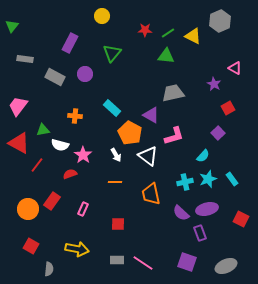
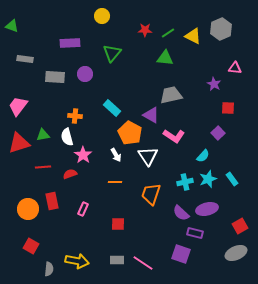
gray hexagon at (220, 21): moved 1 px right, 8 px down
green triangle at (12, 26): rotated 48 degrees counterclockwise
purple rectangle at (70, 43): rotated 60 degrees clockwise
green triangle at (166, 56): moved 1 px left, 2 px down
pink triangle at (235, 68): rotated 24 degrees counterclockwise
gray rectangle at (55, 77): rotated 24 degrees counterclockwise
gray trapezoid at (173, 93): moved 2 px left, 2 px down
red square at (228, 108): rotated 32 degrees clockwise
green triangle at (43, 130): moved 5 px down
pink L-shape at (174, 136): rotated 50 degrees clockwise
red triangle at (19, 143): rotated 45 degrees counterclockwise
white semicircle at (60, 145): moved 7 px right, 8 px up; rotated 60 degrees clockwise
white triangle at (148, 156): rotated 20 degrees clockwise
red line at (37, 165): moved 6 px right, 2 px down; rotated 49 degrees clockwise
orange trapezoid at (151, 194): rotated 30 degrees clockwise
red rectangle at (52, 201): rotated 48 degrees counterclockwise
red square at (241, 219): moved 1 px left, 7 px down; rotated 35 degrees clockwise
purple rectangle at (200, 233): moved 5 px left; rotated 56 degrees counterclockwise
yellow arrow at (77, 249): moved 12 px down
purple square at (187, 262): moved 6 px left, 8 px up
gray ellipse at (226, 266): moved 10 px right, 13 px up
